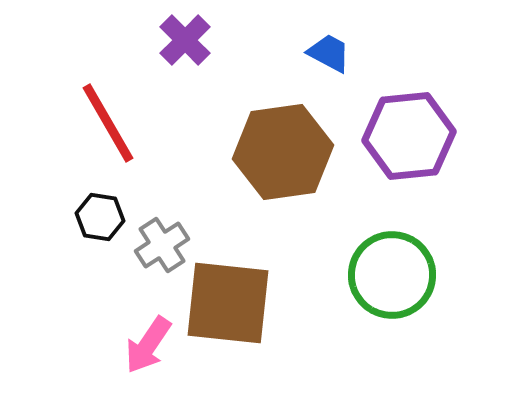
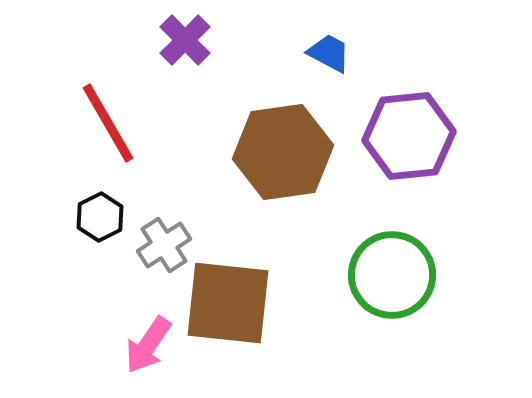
black hexagon: rotated 24 degrees clockwise
gray cross: moved 2 px right
